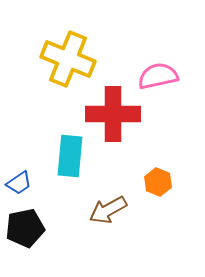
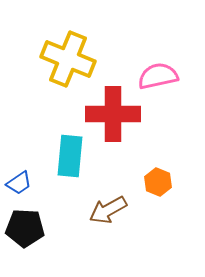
black pentagon: rotated 15 degrees clockwise
